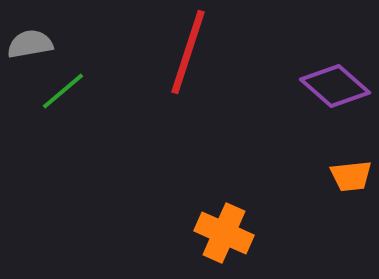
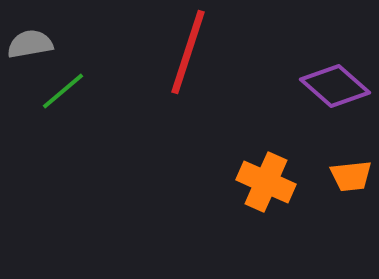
orange cross: moved 42 px right, 51 px up
